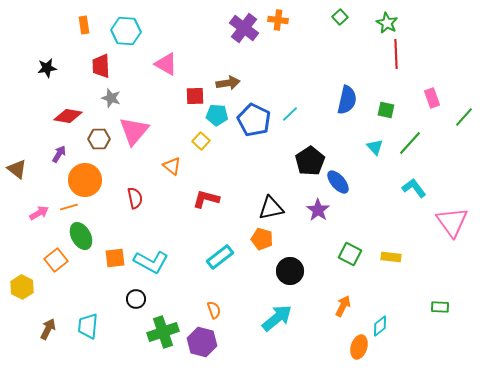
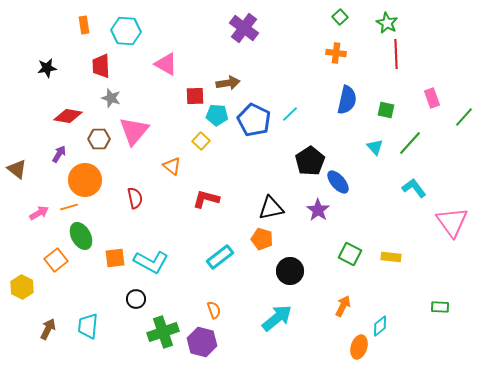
orange cross at (278, 20): moved 58 px right, 33 px down
